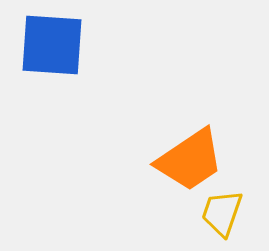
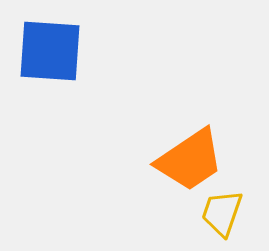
blue square: moved 2 px left, 6 px down
